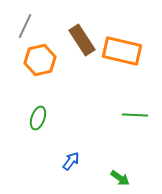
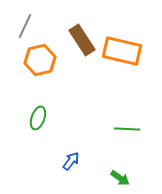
green line: moved 8 px left, 14 px down
